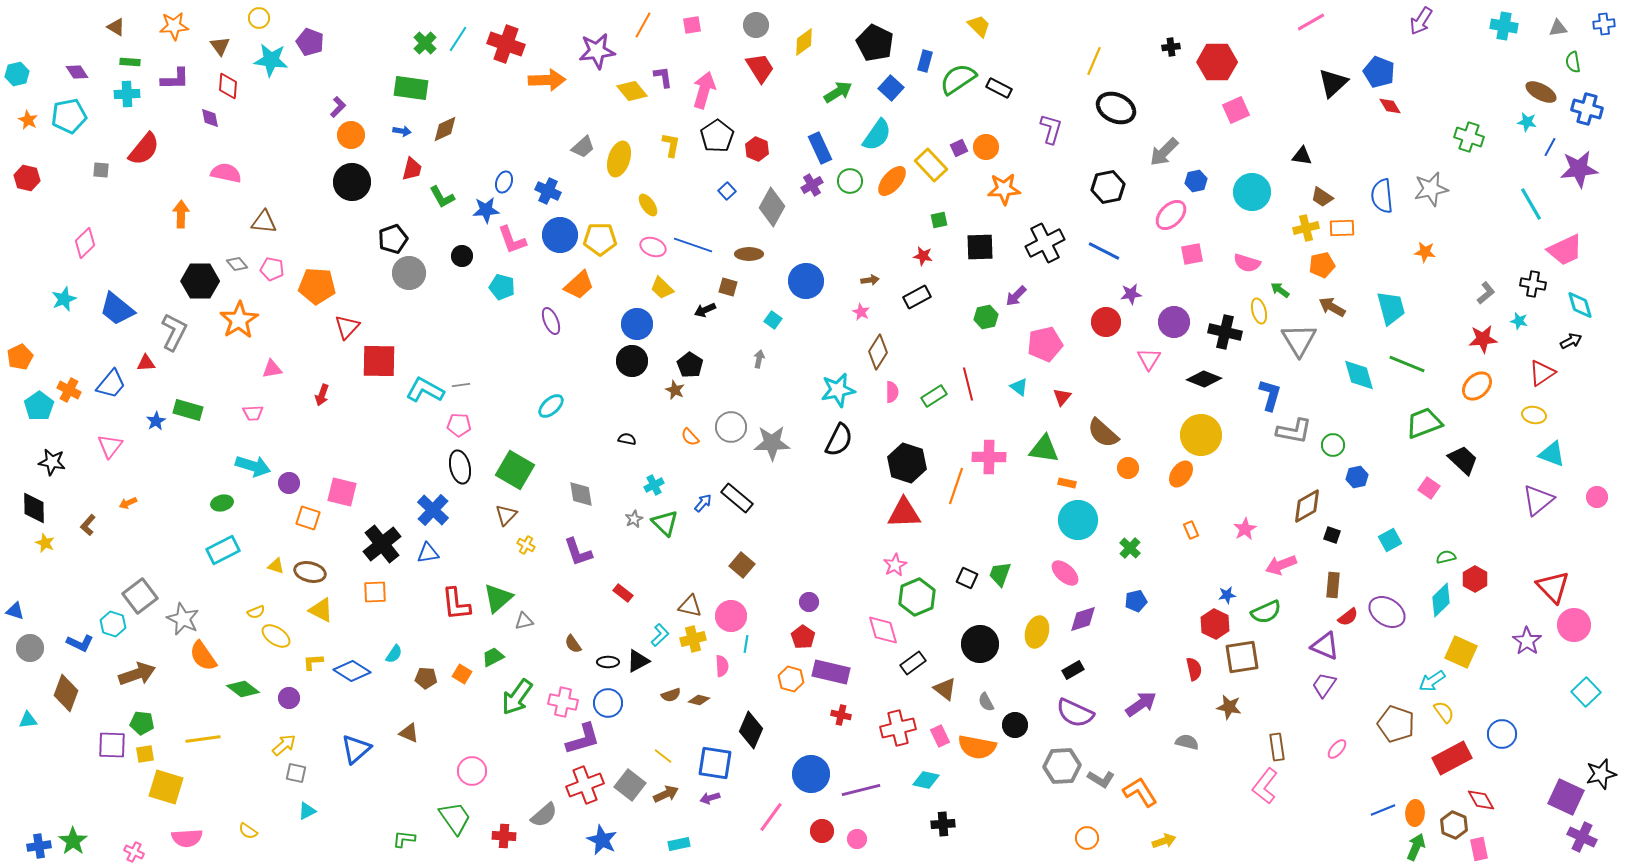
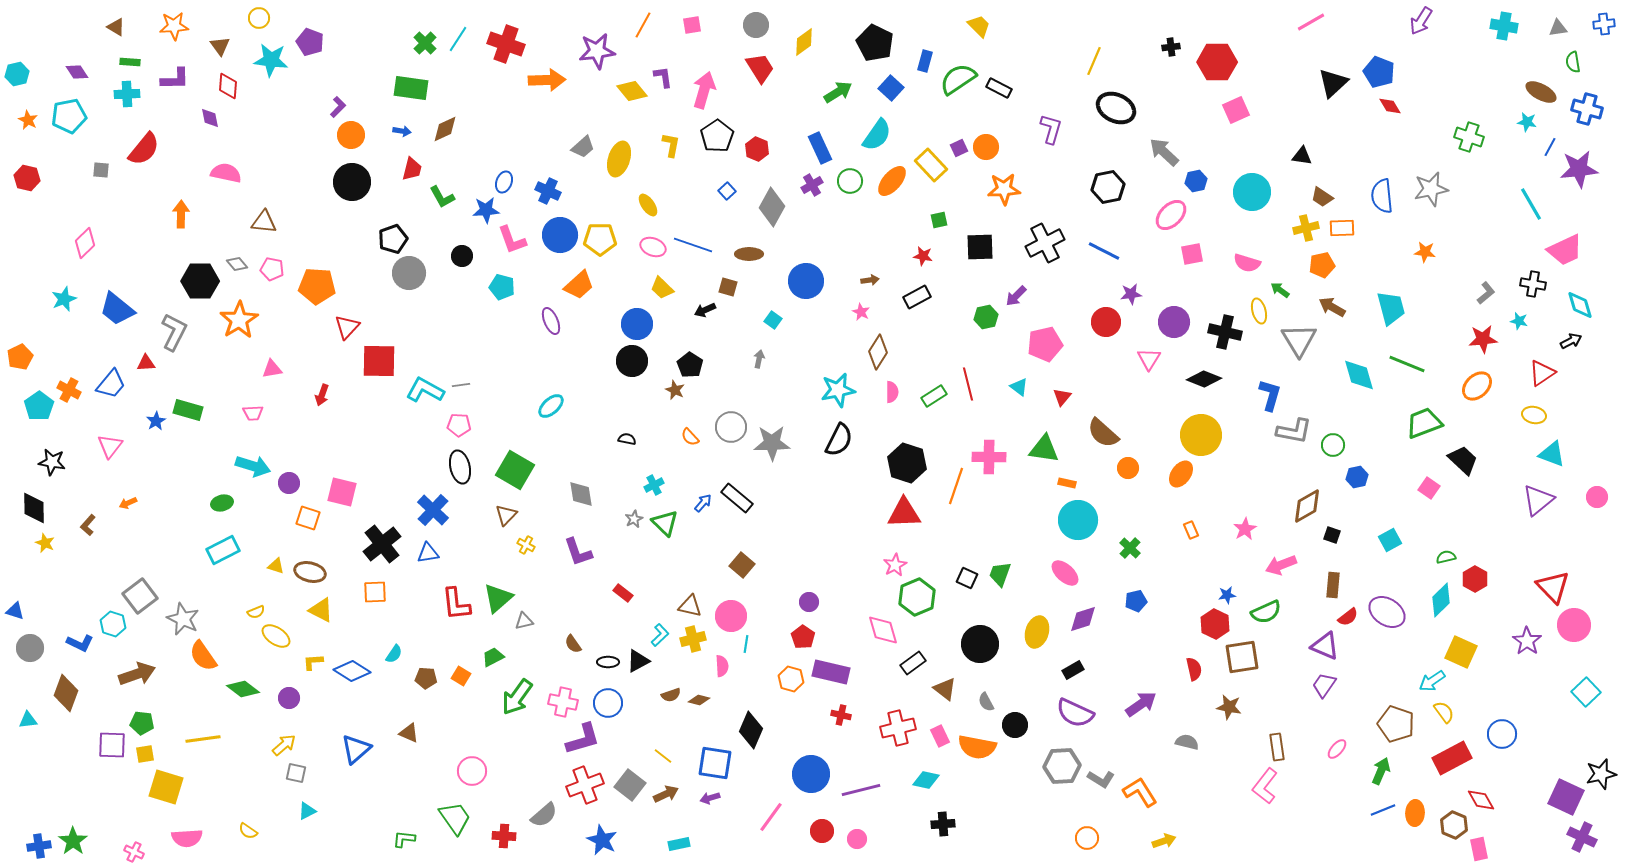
gray arrow at (1164, 152): rotated 88 degrees clockwise
orange square at (462, 674): moved 1 px left, 2 px down
green arrow at (1416, 847): moved 35 px left, 76 px up
